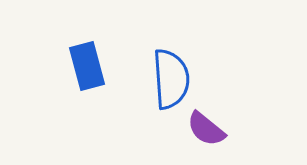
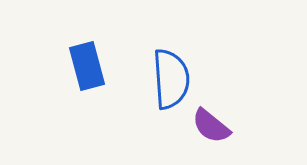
purple semicircle: moved 5 px right, 3 px up
